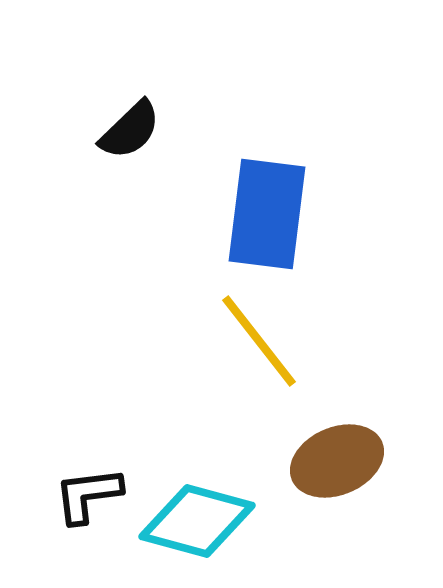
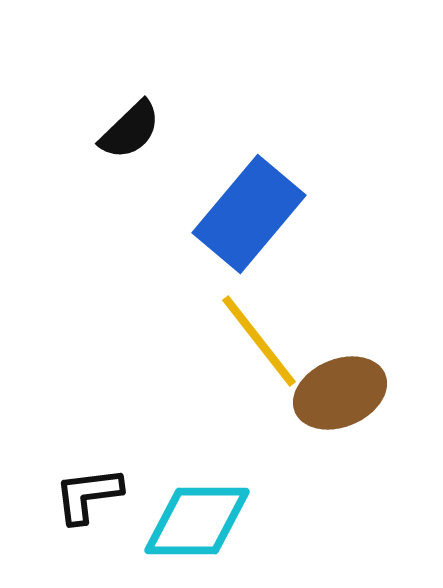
blue rectangle: moved 18 px left; rotated 33 degrees clockwise
brown ellipse: moved 3 px right, 68 px up
cyan diamond: rotated 15 degrees counterclockwise
